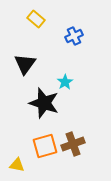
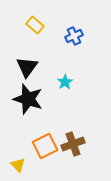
yellow rectangle: moved 1 px left, 6 px down
black triangle: moved 2 px right, 3 px down
black star: moved 16 px left, 4 px up
orange square: rotated 10 degrees counterclockwise
yellow triangle: moved 1 px right; rotated 35 degrees clockwise
